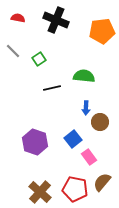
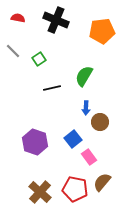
green semicircle: rotated 65 degrees counterclockwise
